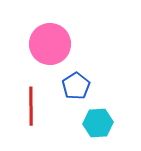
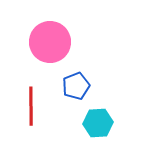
pink circle: moved 2 px up
blue pentagon: rotated 12 degrees clockwise
